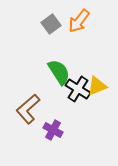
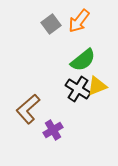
green semicircle: moved 24 px right, 12 px up; rotated 84 degrees clockwise
purple cross: rotated 30 degrees clockwise
